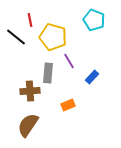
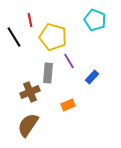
cyan pentagon: moved 1 px right
black line: moved 2 px left; rotated 20 degrees clockwise
brown cross: moved 1 px down; rotated 18 degrees counterclockwise
